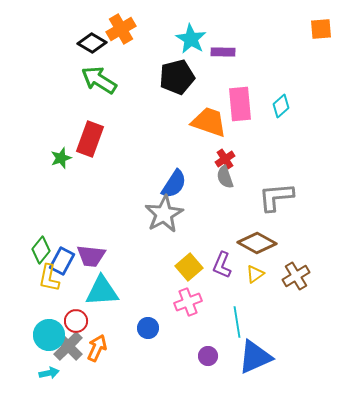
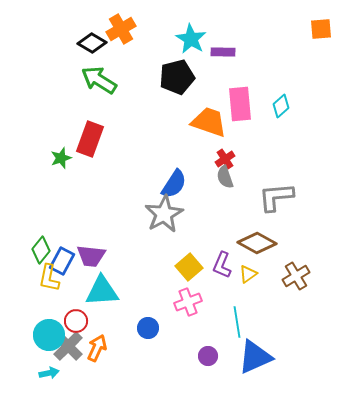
yellow triangle: moved 7 px left
